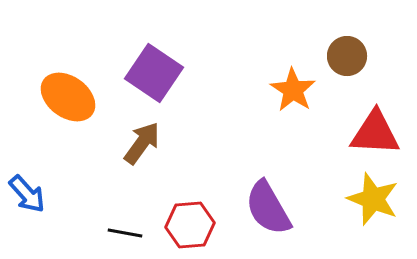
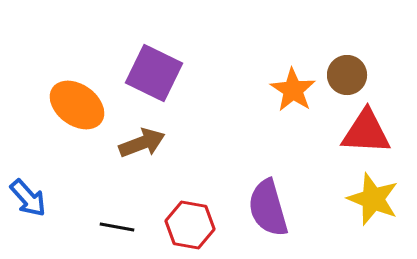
brown circle: moved 19 px down
purple square: rotated 8 degrees counterclockwise
orange ellipse: moved 9 px right, 8 px down
red triangle: moved 9 px left, 1 px up
brown arrow: rotated 33 degrees clockwise
blue arrow: moved 1 px right, 4 px down
purple semicircle: rotated 14 degrees clockwise
red hexagon: rotated 15 degrees clockwise
black line: moved 8 px left, 6 px up
